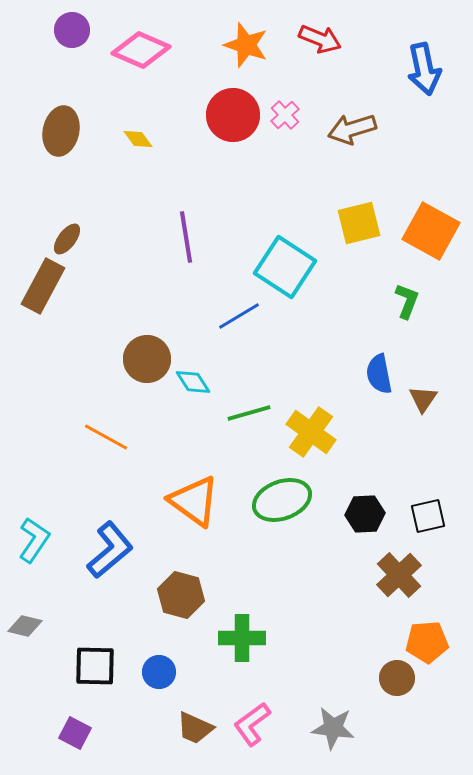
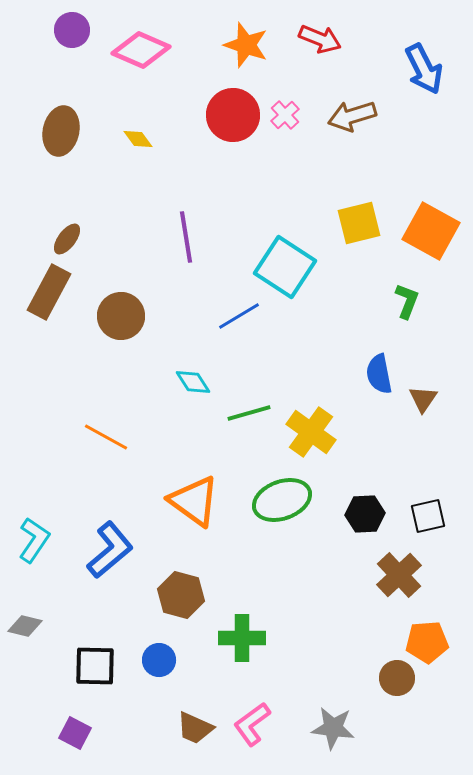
blue arrow at (424, 69): rotated 15 degrees counterclockwise
brown arrow at (352, 129): moved 13 px up
brown rectangle at (43, 286): moved 6 px right, 6 px down
brown circle at (147, 359): moved 26 px left, 43 px up
blue circle at (159, 672): moved 12 px up
